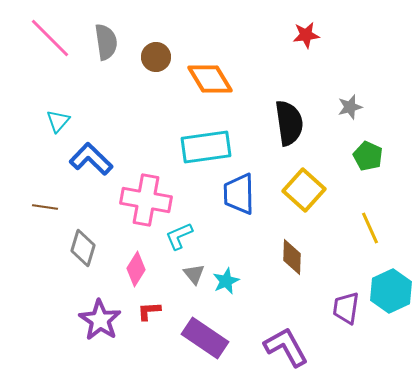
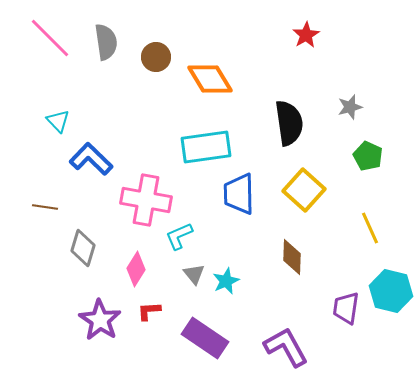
red star: rotated 24 degrees counterclockwise
cyan triangle: rotated 25 degrees counterclockwise
cyan hexagon: rotated 21 degrees counterclockwise
